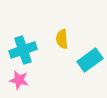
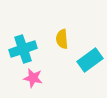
cyan cross: moved 1 px up
pink star: moved 14 px right, 2 px up
